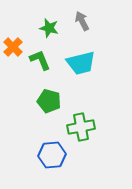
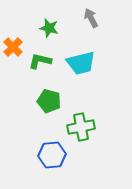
gray arrow: moved 9 px right, 3 px up
green L-shape: moved 1 px down; rotated 55 degrees counterclockwise
